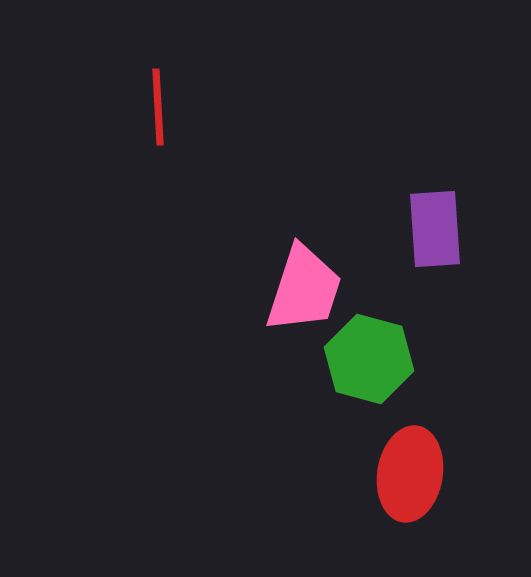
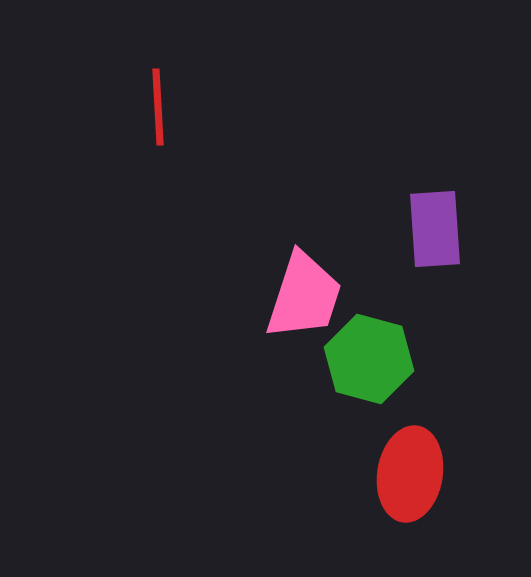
pink trapezoid: moved 7 px down
